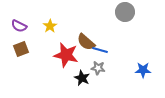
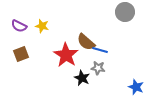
yellow star: moved 8 px left; rotated 24 degrees counterclockwise
brown square: moved 5 px down
red star: rotated 20 degrees clockwise
blue star: moved 7 px left, 17 px down; rotated 21 degrees clockwise
